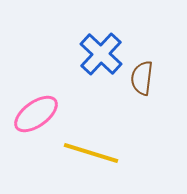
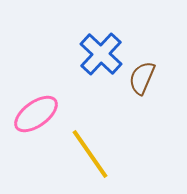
brown semicircle: rotated 16 degrees clockwise
yellow line: moved 1 px left, 1 px down; rotated 38 degrees clockwise
